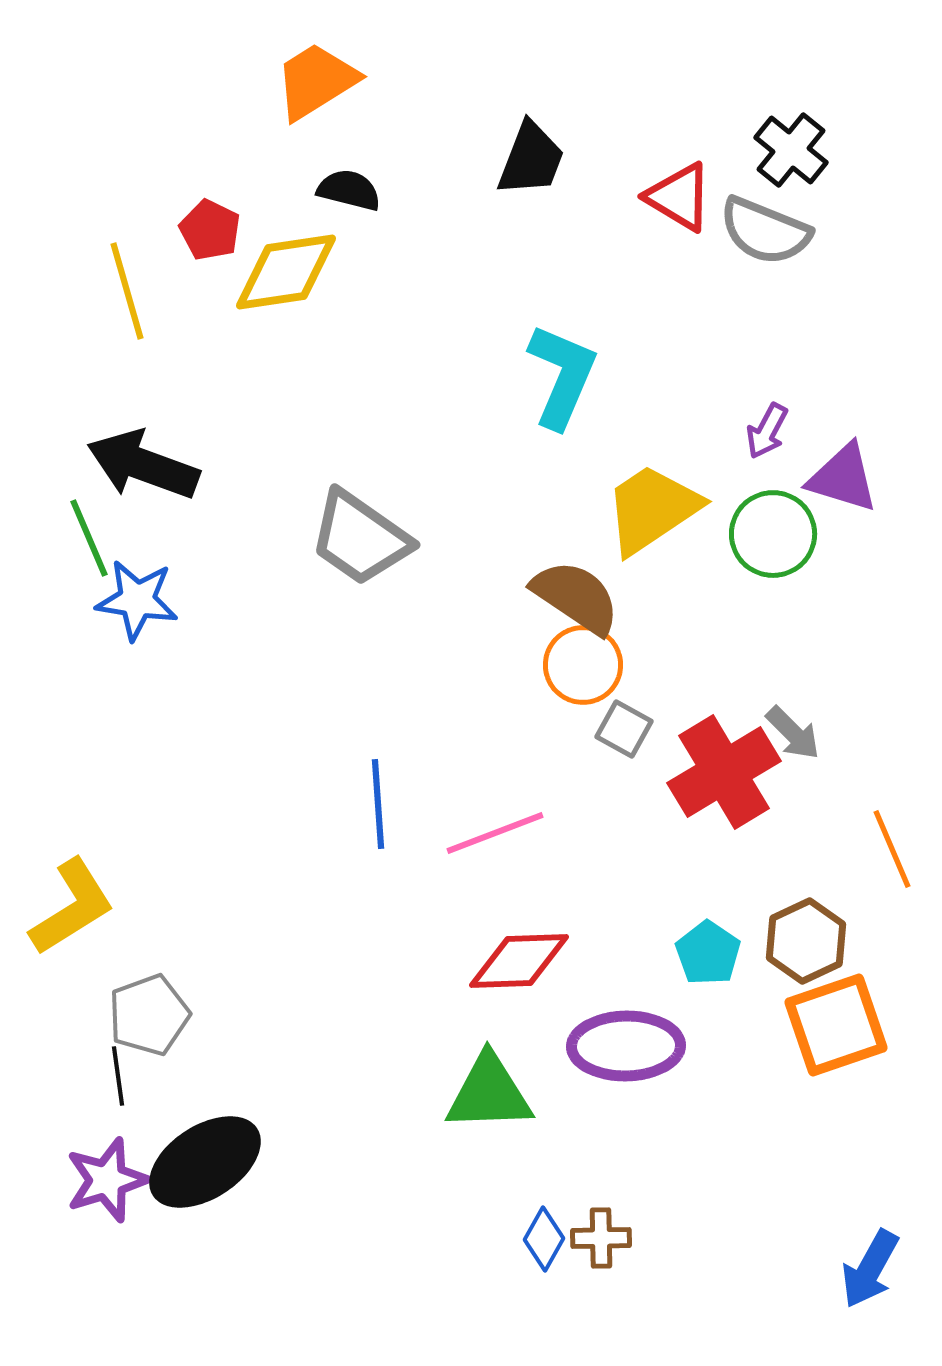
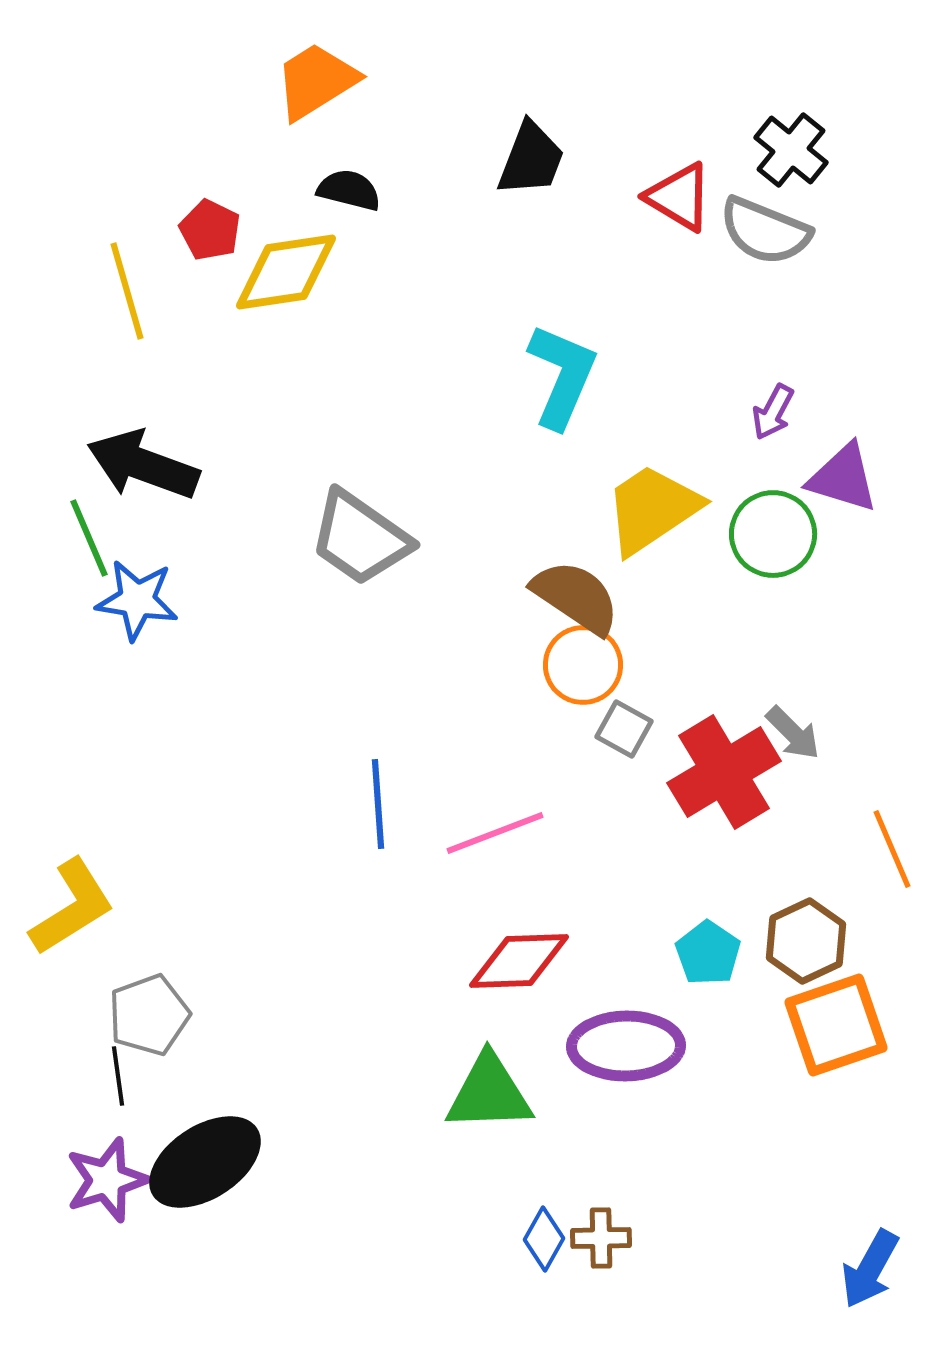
purple arrow: moved 6 px right, 19 px up
